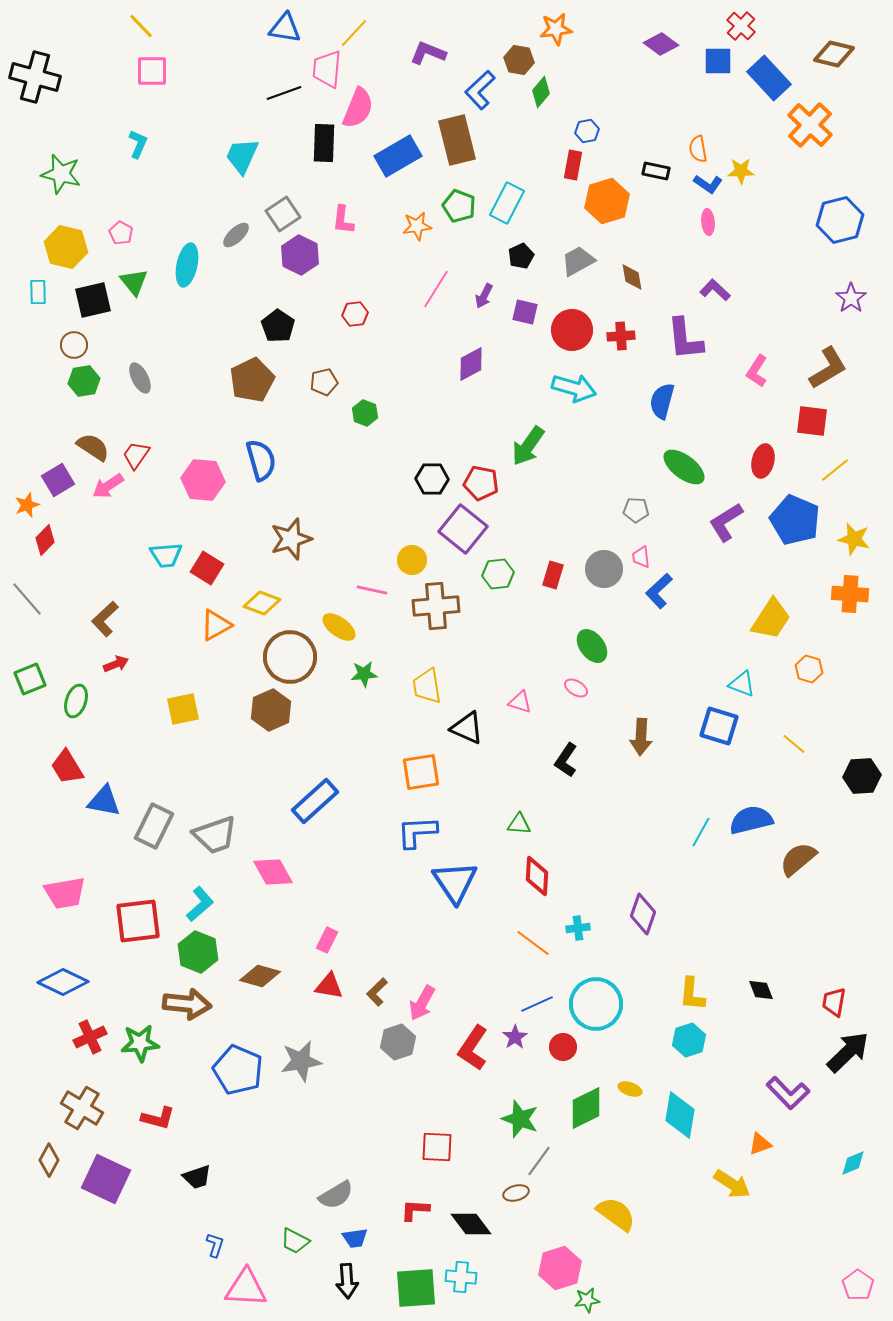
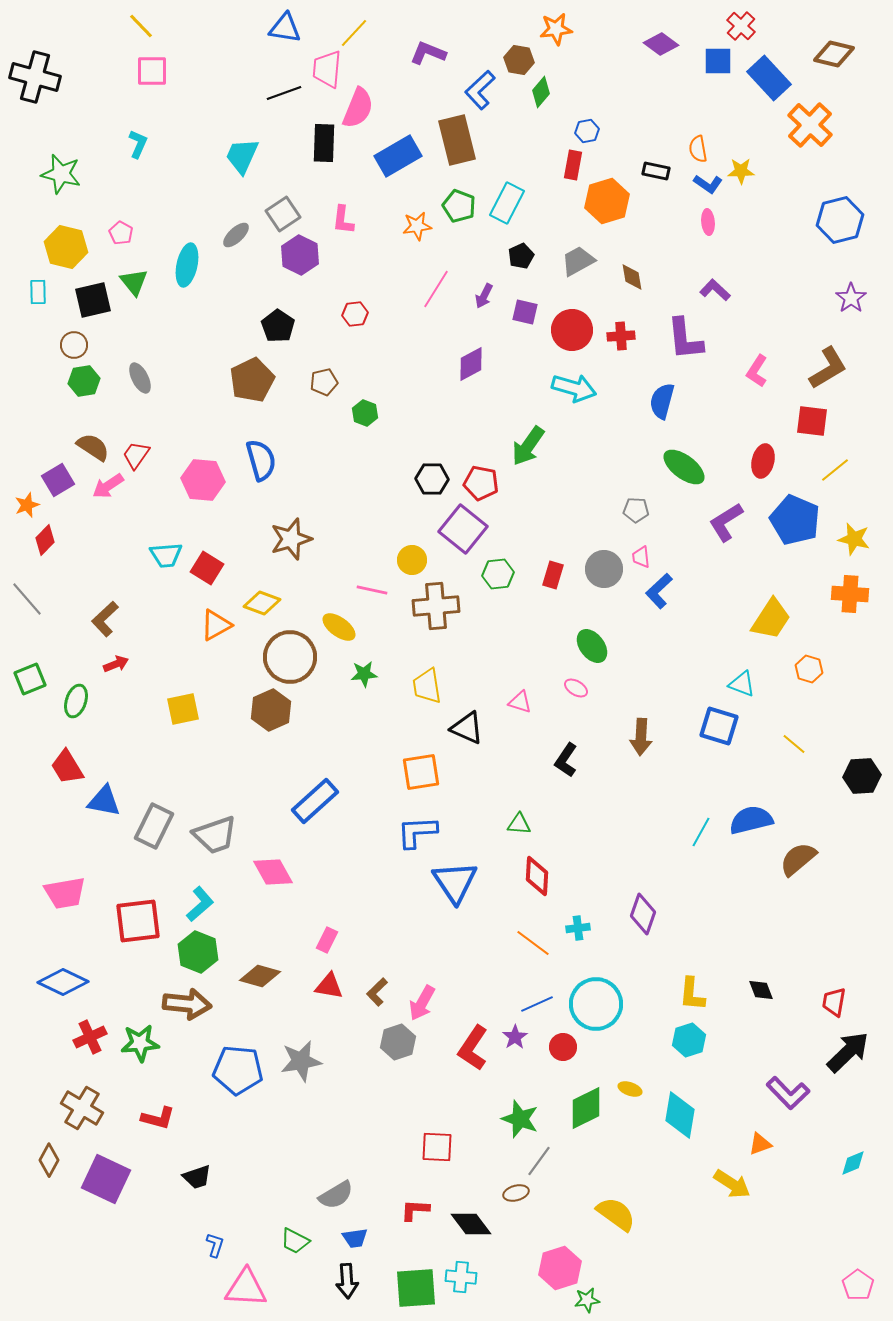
blue pentagon at (238, 1070): rotated 18 degrees counterclockwise
